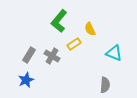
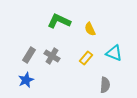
green L-shape: rotated 75 degrees clockwise
yellow rectangle: moved 12 px right, 14 px down; rotated 16 degrees counterclockwise
